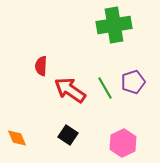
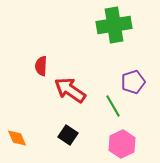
green line: moved 8 px right, 18 px down
pink hexagon: moved 1 px left, 1 px down
